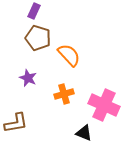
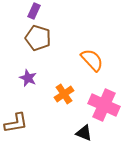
orange semicircle: moved 23 px right, 5 px down
orange cross: rotated 18 degrees counterclockwise
